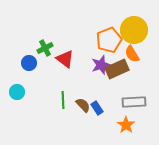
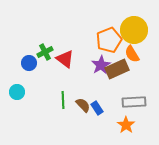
green cross: moved 4 px down
purple star: rotated 12 degrees counterclockwise
